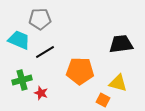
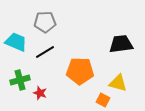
gray pentagon: moved 5 px right, 3 px down
cyan trapezoid: moved 3 px left, 2 px down
green cross: moved 2 px left
red star: moved 1 px left
